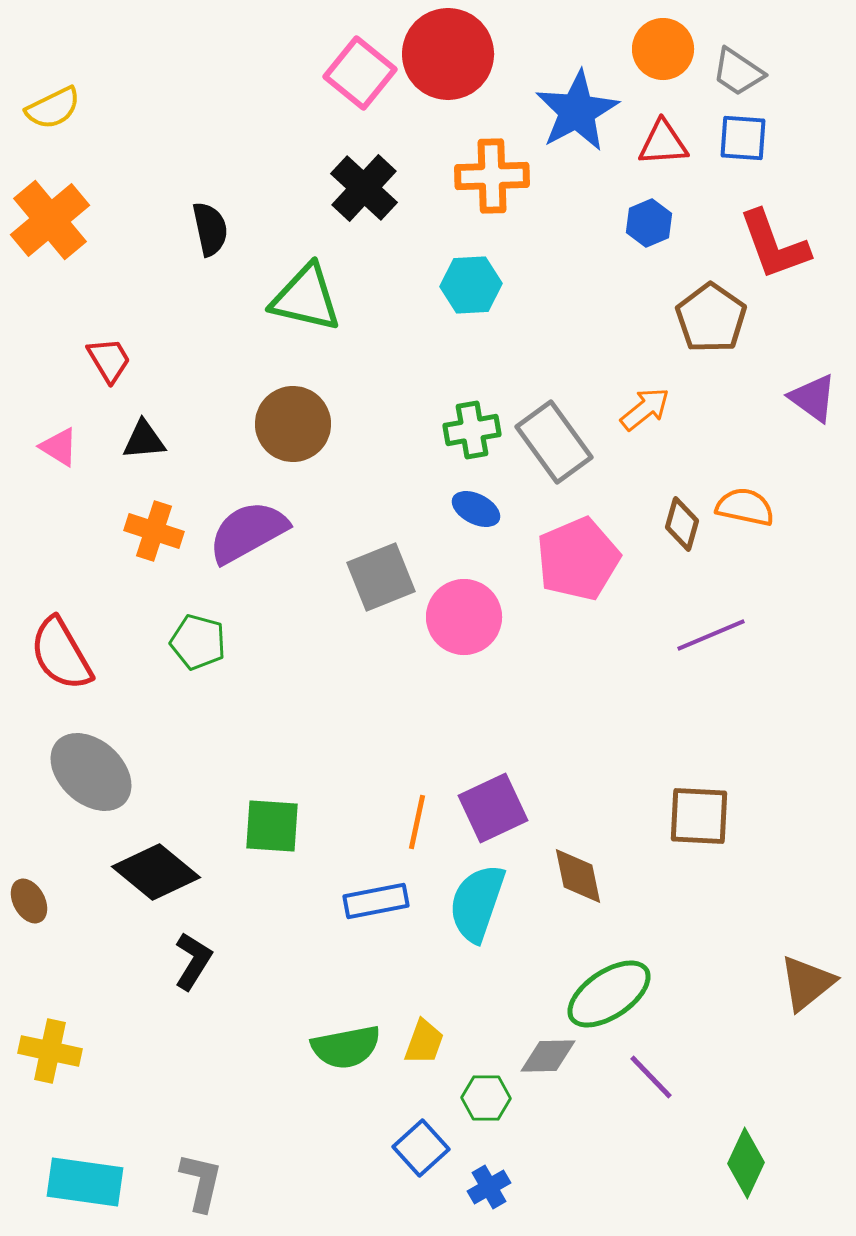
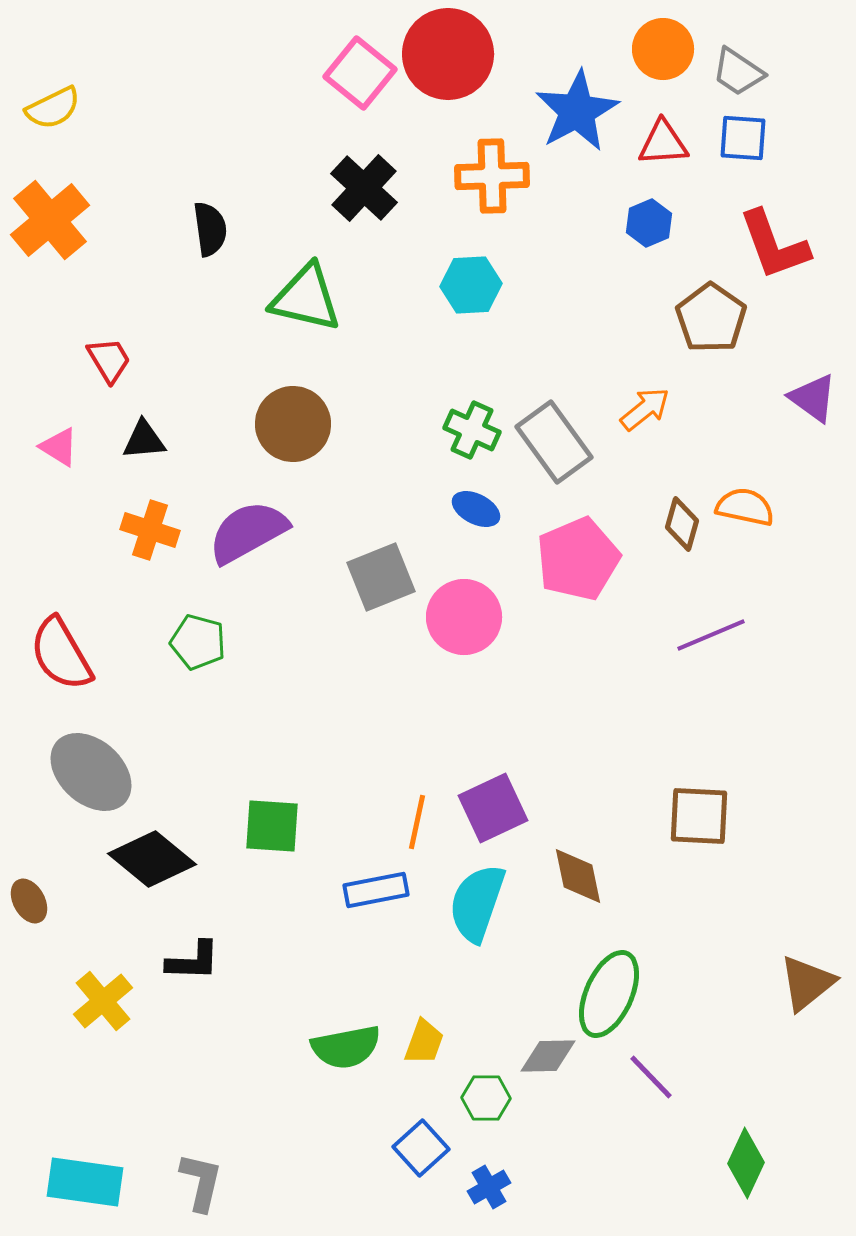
black semicircle at (210, 229): rotated 4 degrees clockwise
green cross at (472, 430): rotated 34 degrees clockwise
orange cross at (154, 531): moved 4 px left, 1 px up
black diamond at (156, 872): moved 4 px left, 13 px up
blue rectangle at (376, 901): moved 11 px up
black L-shape at (193, 961): rotated 60 degrees clockwise
green ellipse at (609, 994): rotated 32 degrees counterclockwise
yellow cross at (50, 1051): moved 53 px right, 50 px up; rotated 38 degrees clockwise
